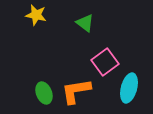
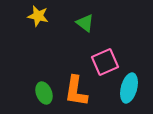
yellow star: moved 2 px right, 1 px down
pink square: rotated 12 degrees clockwise
orange L-shape: rotated 72 degrees counterclockwise
